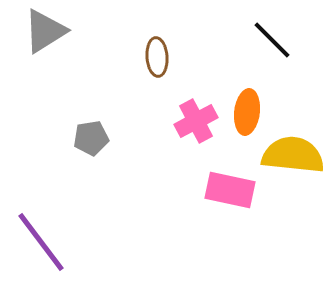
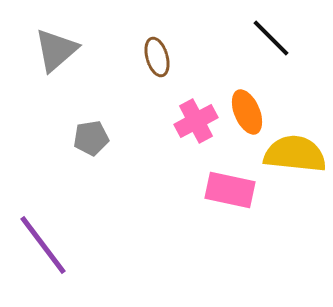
gray triangle: moved 11 px right, 19 px down; rotated 9 degrees counterclockwise
black line: moved 1 px left, 2 px up
brown ellipse: rotated 12 degrees counterclockwise
orange ellipse: rotated 30 degrees counterclockwise
yellow semicircle: moved 2 px right, 1 px up
purple line: moved 2 px right, 3 px down
